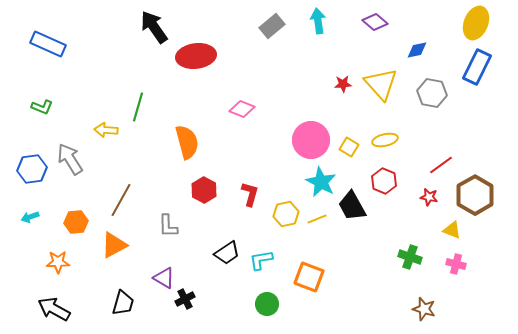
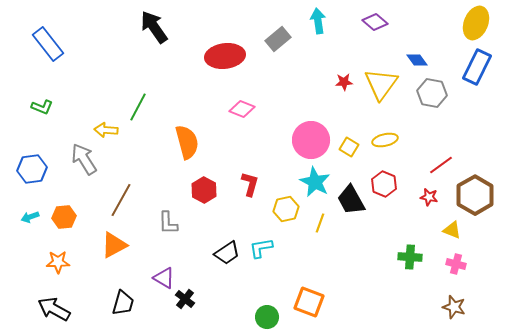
gray rectangle at (272, 26): moved 6 px right, 13 px down
blue rectangle at (48, 44): rotated 28 degrees clockwise
blue diamond at (417, 50): moved 10 px down; rotated 65 degrees clockwise
red ellipse at (196, 56): moved 29 px right
red star at (343, 84): moved 1 px right, 2 px up
yellow triangle at (381, 84): rotated 18 degrees clockwise
green line at (138, 107): rotated 12 degrees clockwise
gray arrow at (70, 159): moved 14 px right
red hexagon at (384, 181): moved 3 px down
cyan star at (321, 182): moved 6 px left
red L-shape at (250, 194): moved 10 px up
black trapezoid at (352, 206): moved 1 px left, 6 px up
yellow hexagon at (286, 214): moved 5 px up
yellow line at (317, 219): moved 3 px right, 4 px down; rotated 48 degrees counterclockwise
orange hexagon at (76, 222): moved 12 px left, 5 px up
gray L-shape at (168, 226): moved 3 px up
green cross at (410, 257): rotated 15 degrees counterclockwise
cyan L-shape at (261, 260): moved 12 px up
orange square at (309, 277): moved 25 px down
black cross at (185, 299): rotated 24 degrees counterclockwise
green circle at (267, 304): moved 13 px down
brown star at (424, 309): moved 30 px right, 2 px up
